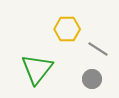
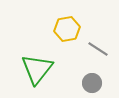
yellow hexagon: rotated 10 degrees counterclockwise
gray circle: moved 4 px down
